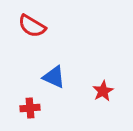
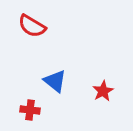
blue triangle: moved 1 px right, 4 px down; rotated 15 degrees clockwise
red cross: moved 2 px down; rotated 12 degrees clockwise
